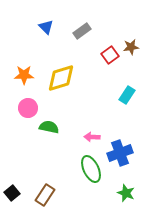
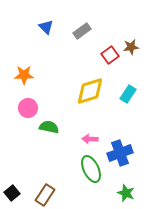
yellow diamond: moved 29 px right, 13 px down
cyan rectangle: moved 1 px right, 1 px up
pink arrow: moved 2 px left, 2 px down
